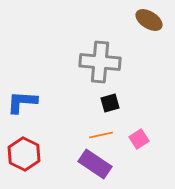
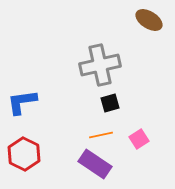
gray cross: moved 3 px down; rotated 18 degrees counterclockwise
blue L-shape: rotated 12 degrees counterclockwise
